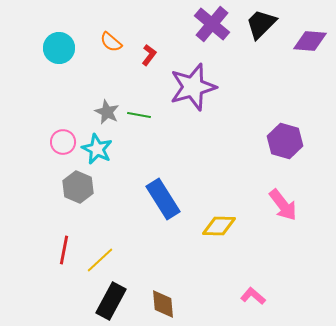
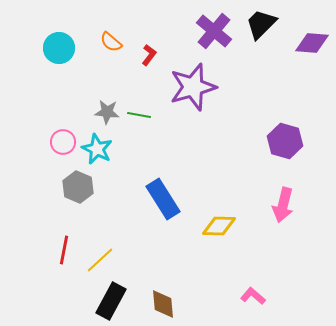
purple cross: moved 2 px right, 7 px down
purple diamond: moved 2 px right, 2 px down
gray star: rotated 20 degrees counterclockwise
pink arrow: rotated 52 degrees clockwise
